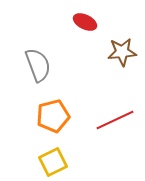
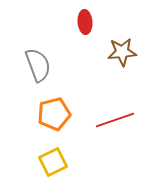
red ellipse: rotated 60 degrees clockwise
orange pentagon: moved 1 px right, 2 px up
red line: rotated 6 degrees clockwise
